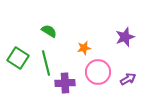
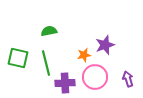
green semicircle: rotated 42 degrees counterclockwise
purple star: moved 20 px left, 8 px down
orange star: moved 7 px down
green square: rotated 20 degrees counterclockwise
pink circle: moved 3 px left, 5 px down
purple arrow: rotated 77 degrees counterclockwise
